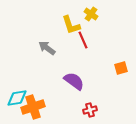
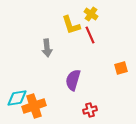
red line: moved 7 px right, 5 px up
gray arrow: rotated 132 degrees counterclockwise
purple semicircle: moved 1 px left, 1 px up; rotated 110 degrees counterclockwise
orange cross: moved 1 px right, 1 px up
